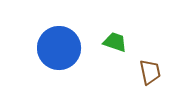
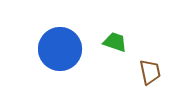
blue circle: moved 1 px right, 1 px down
